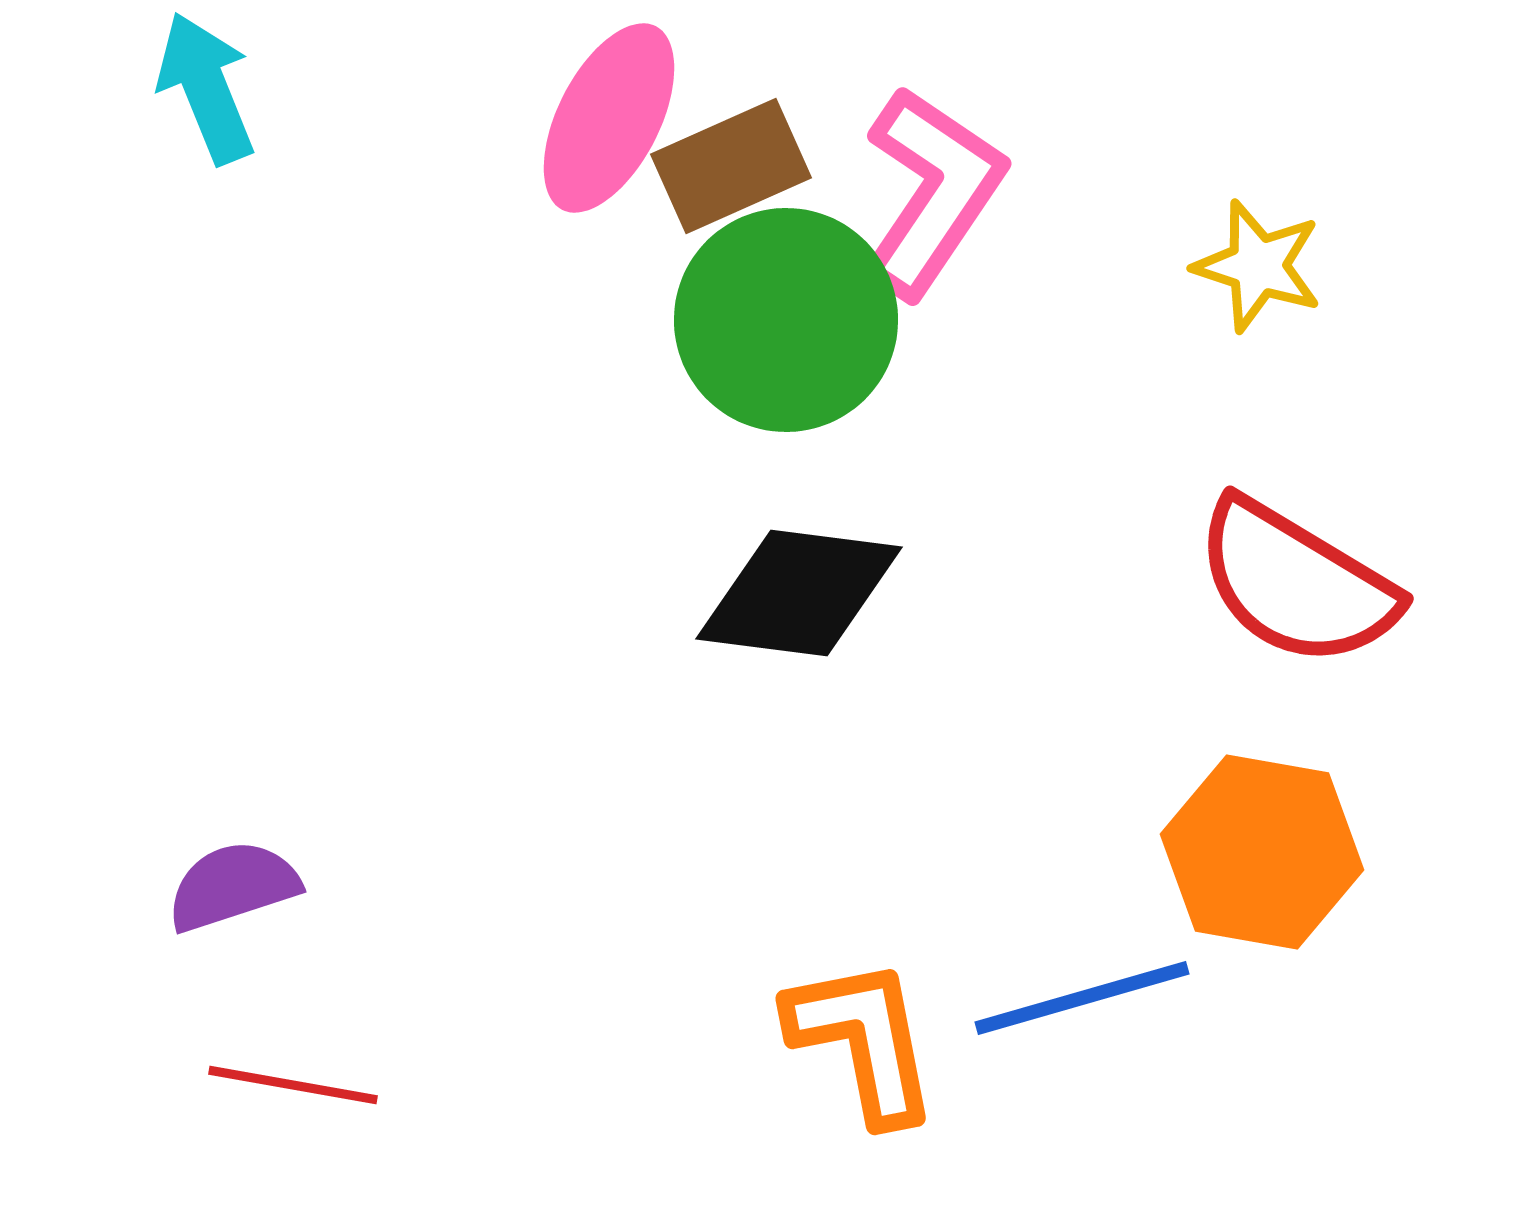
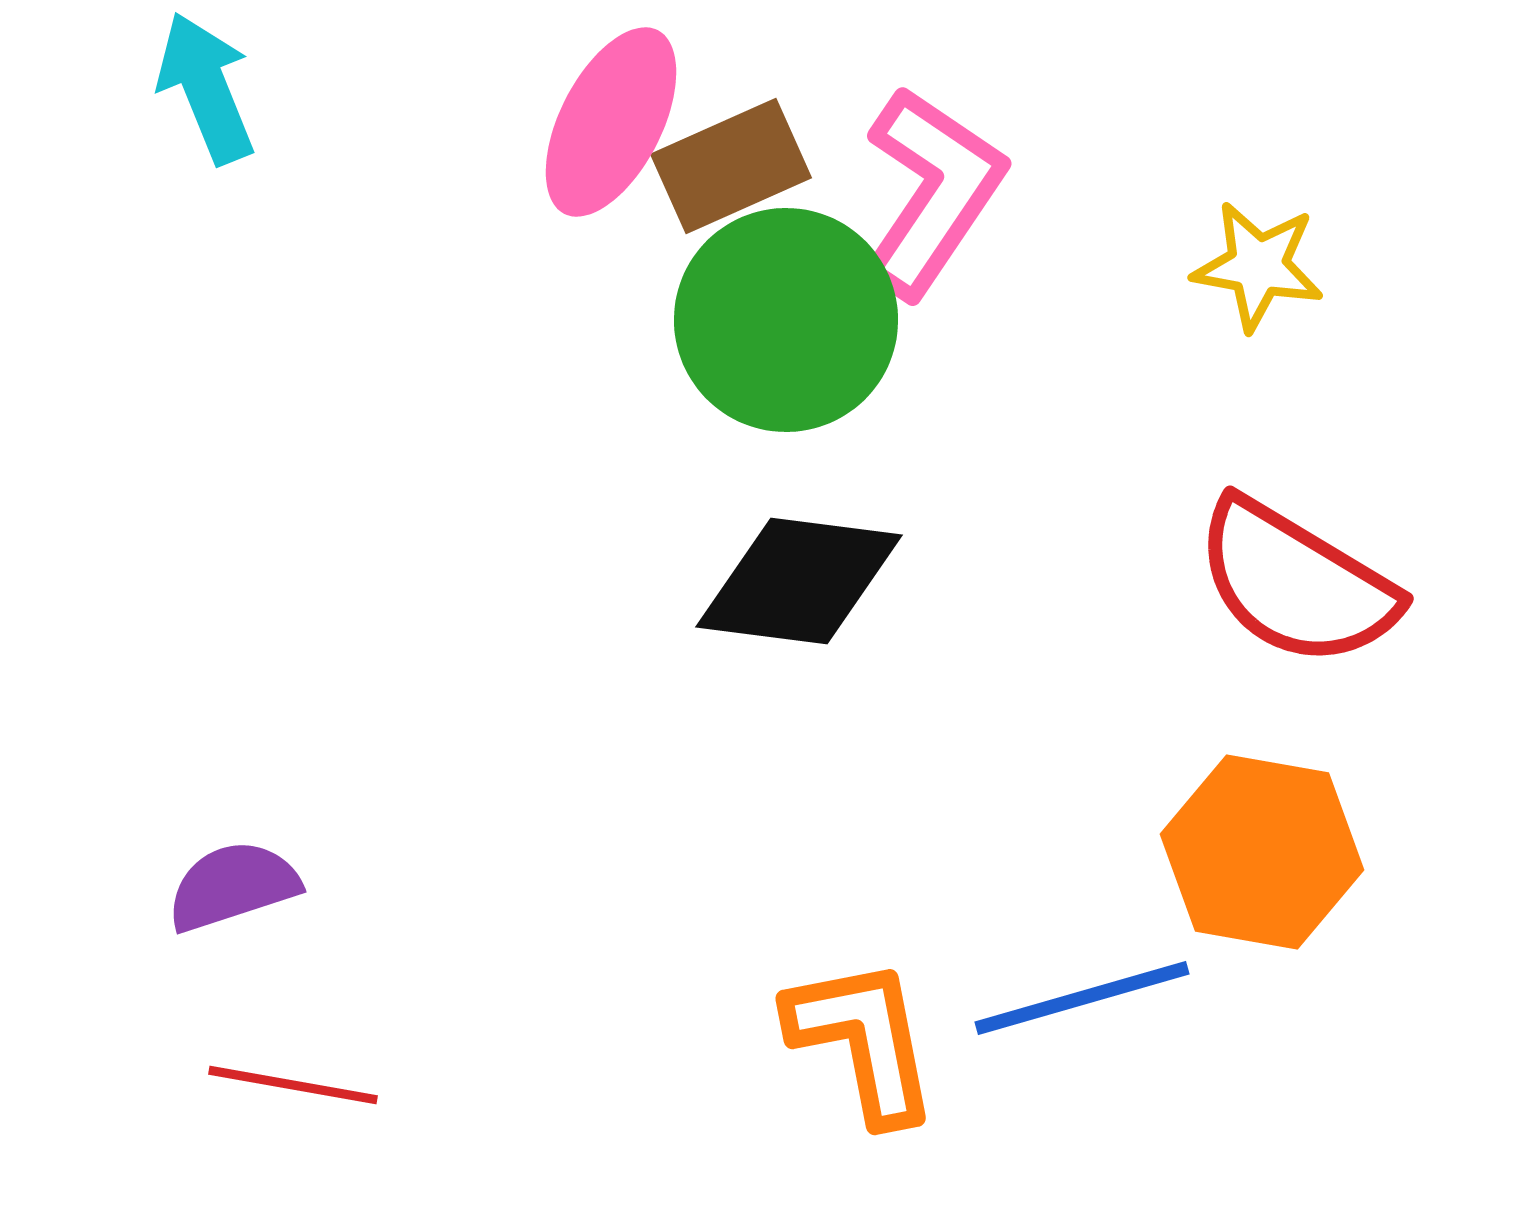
pink ellipse: moved 2 px right, 4 px down
yellow star: rotated 8 degrees counterclockwise
black diamond: moved 12 px up
